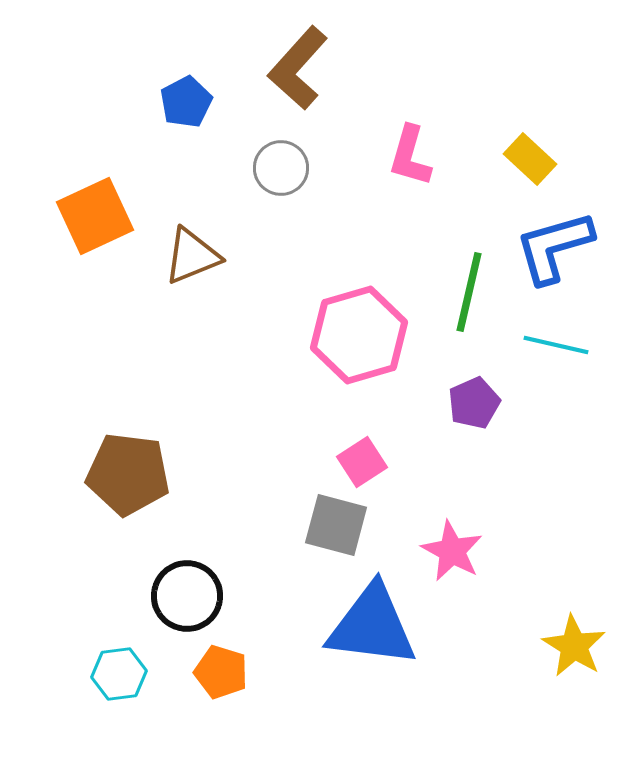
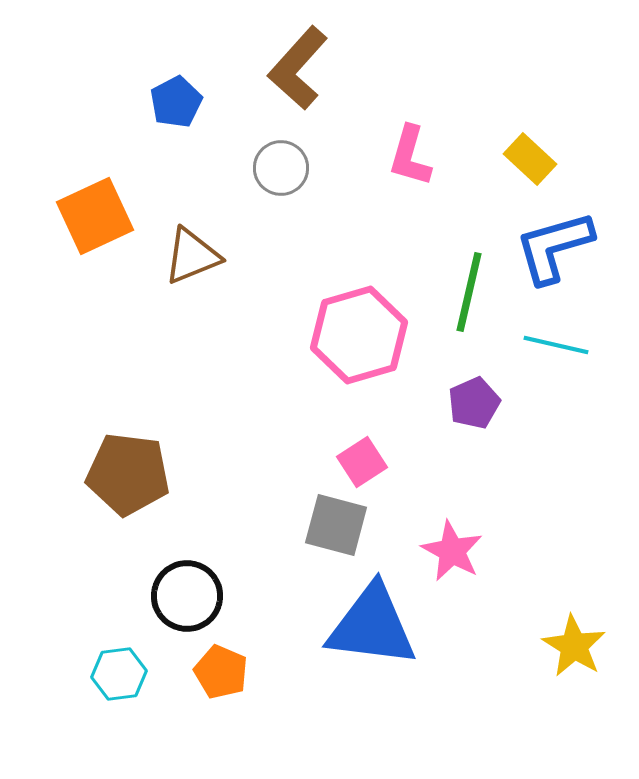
blue pentagon: moved 10 px left
orange pentagon: rotated 6 degrees clockwise
